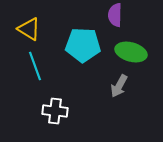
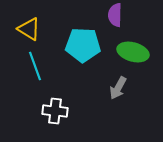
green ellipse: moved 2 px right
gray arrow: moved 1 px left, 2 px down
